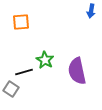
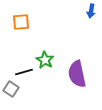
purple semicircle: moved 3 px down
